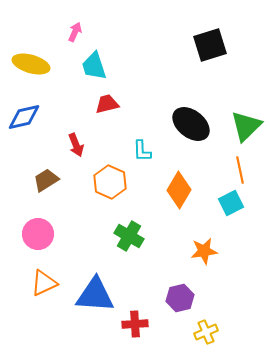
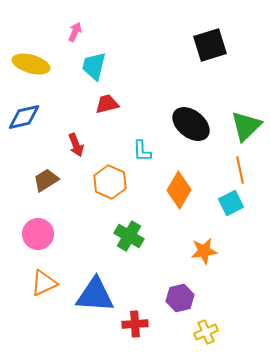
cyan trapezoid: rotated 32 degrees clockwise
